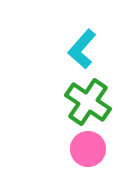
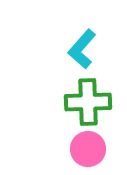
green cross: rotated 36 degrees counterclockwise
